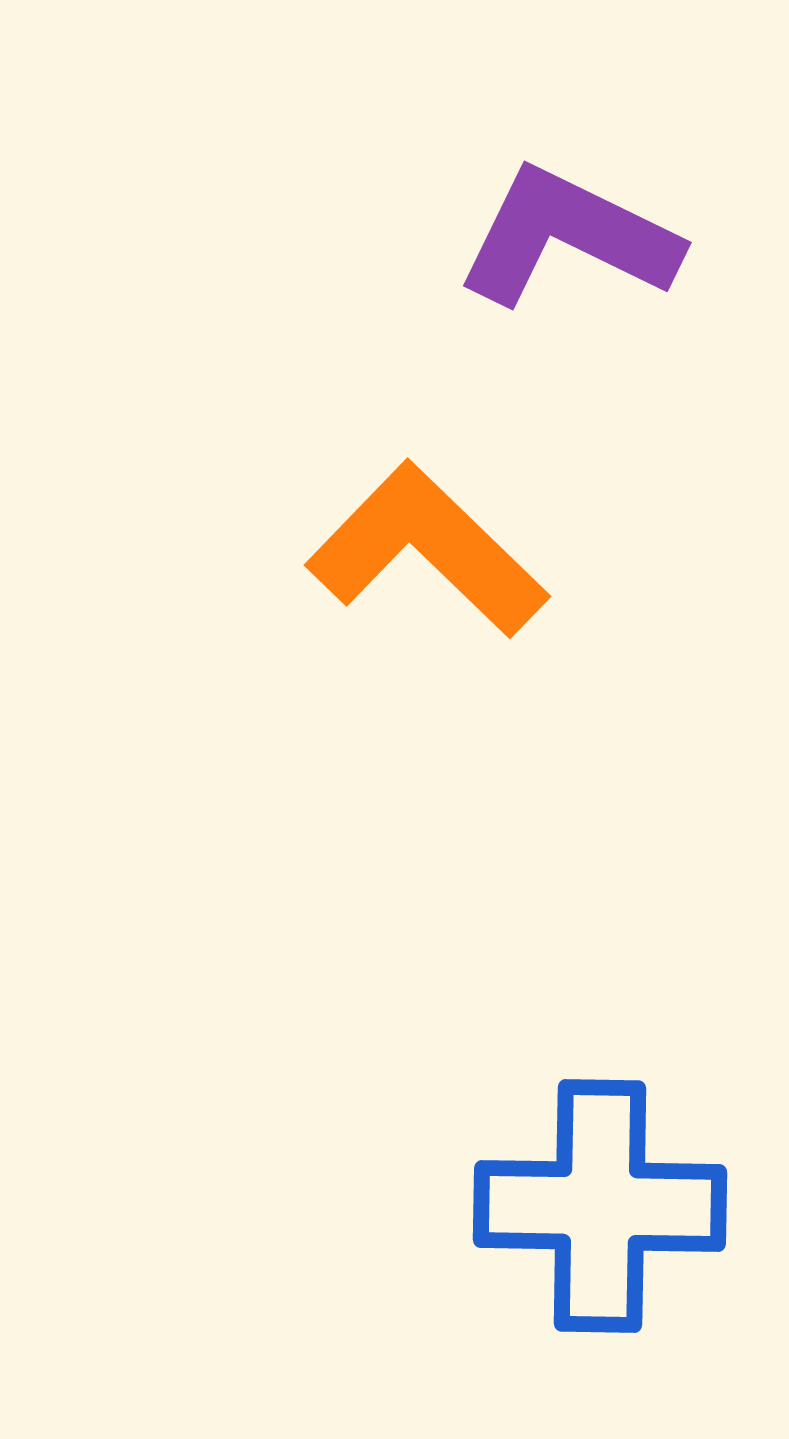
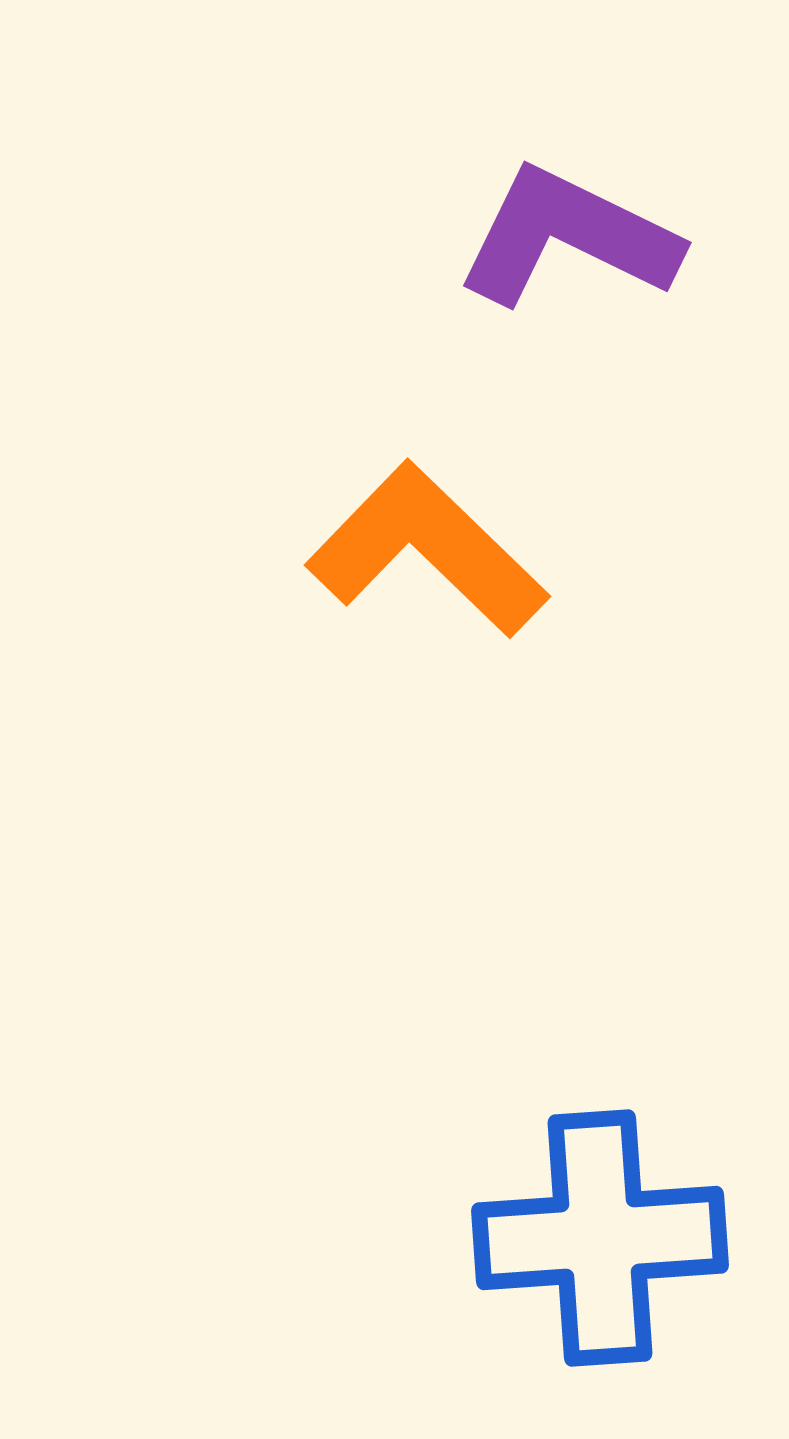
blue cross: moved 32 px down; rotated 5 degrees counterclockwise
